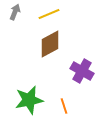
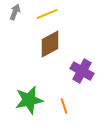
yellow line: moved 2 px left
